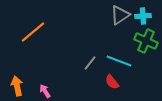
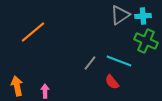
pink arrow: rotated 32 degrees clockwise
